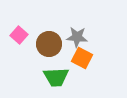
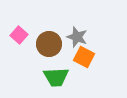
gray star: rotated 15 degrees clockwise
orange square: moved 2 px right, 1 px up
